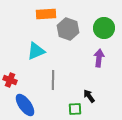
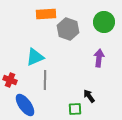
green circle: moved 6 px up
cyan triangle: moved 1 px left, 6 px down
gray line: moved 8 px left
